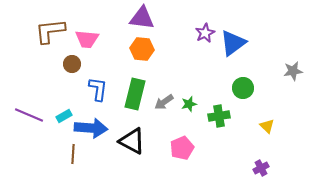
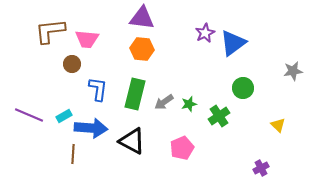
green cross: rotated 25 degrees counterclockwise
yellow triangle: moved 11 px right, 1 px up
